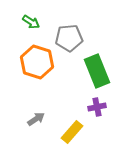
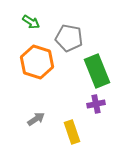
gray pentagon: rotated 16 degrees clockwise
purple cross: moved 1 px left, 3 px up
yellow rectangle: rotated 60 degrees counterclockwise
